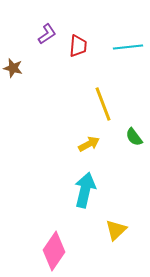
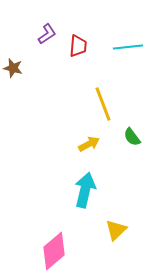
green semicircle: moved 2 px left
pink diamond: rotated 15 degrees clockwise
